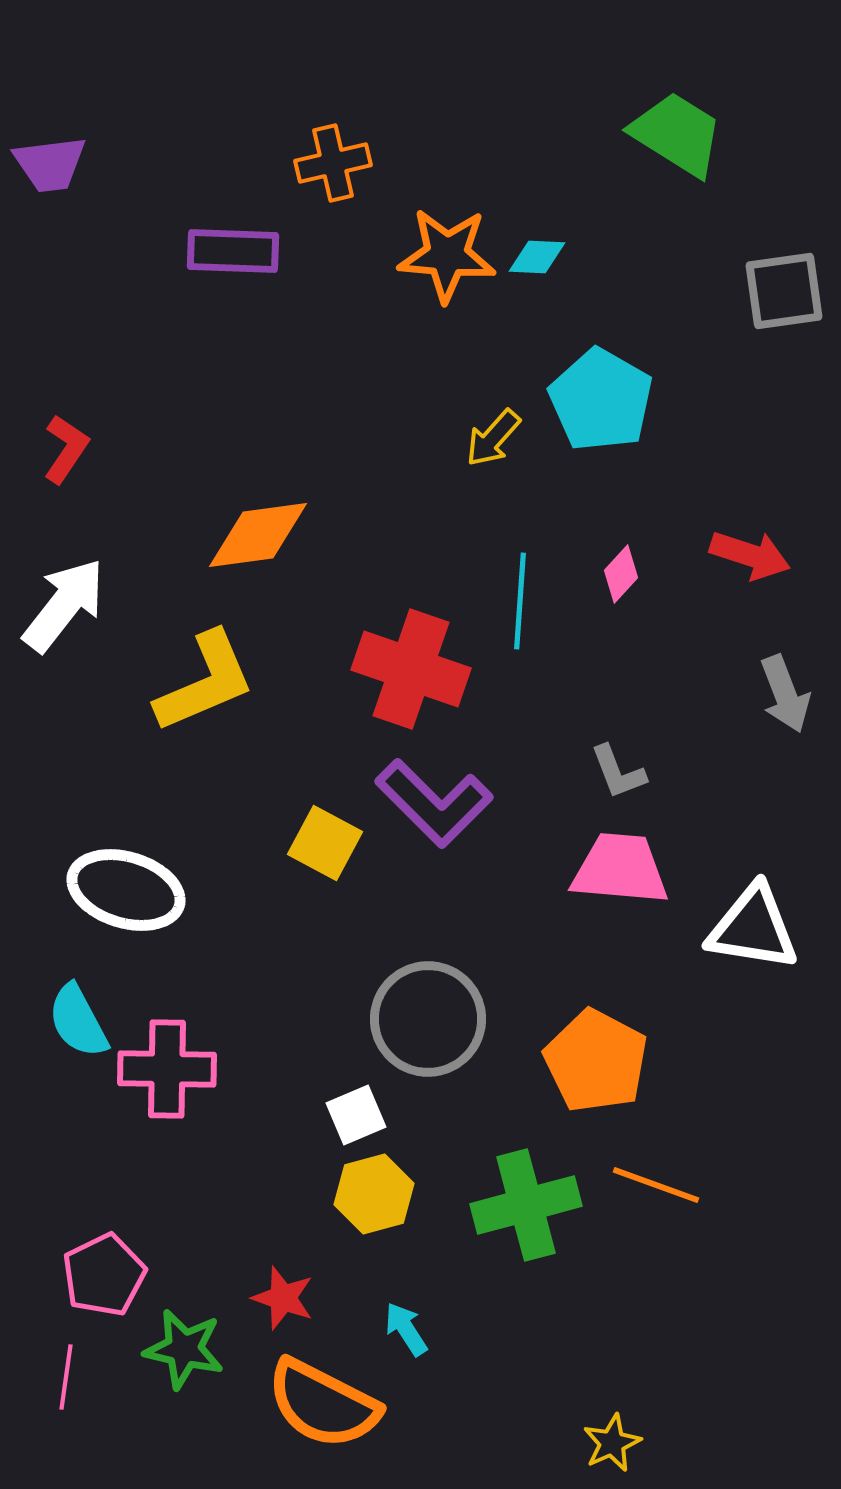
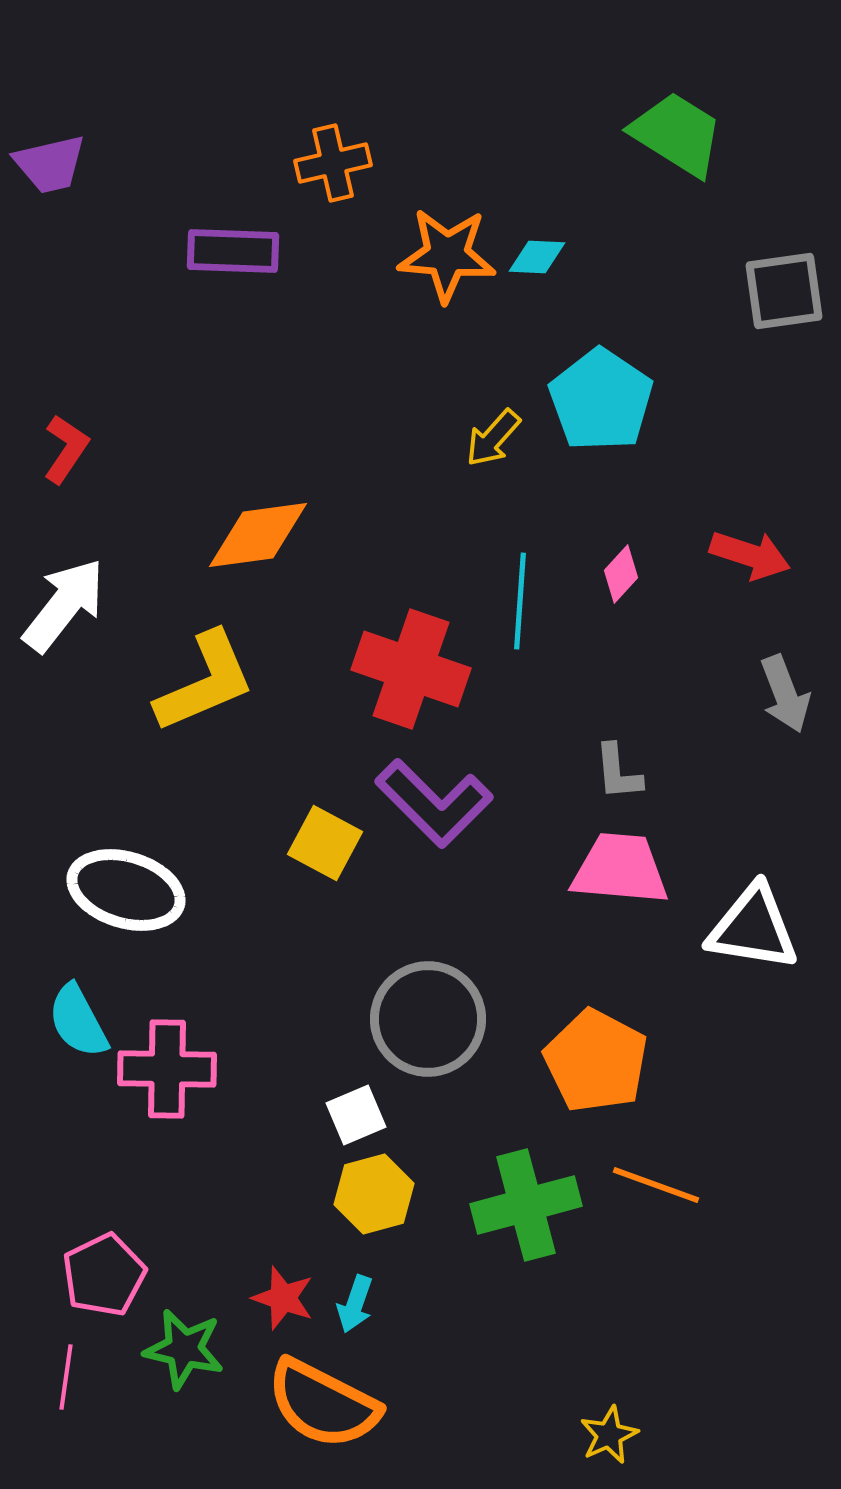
purple trapezoid: rotated 6 degrees counterclockwise
cyan pentagon: rotated 4 degrees clockwise
gray L-shape: rotated 16 degrees clockwise
cyan arrow: moved 51 px left, 25 px up; rotated 128 degrees counterclockwise
yellow star: moved 3 px left, 8 px up
